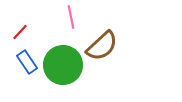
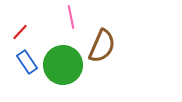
brown semicircle: rotated 24 degrees counterclockwise
